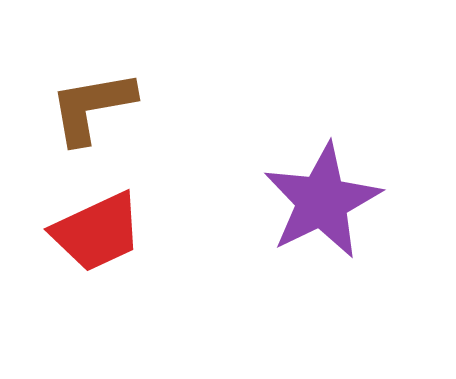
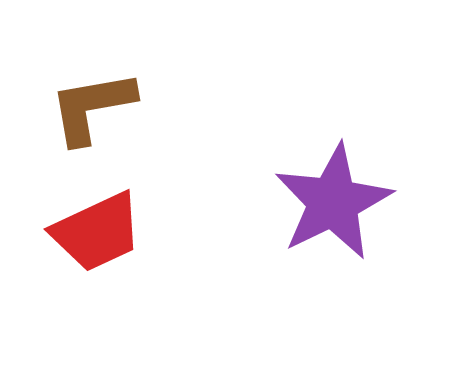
purple star: moved 11 px right, 1 px down
